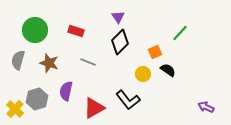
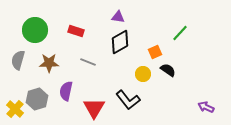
purple triangle: rotated 48 degrees counterclockwise
black diamond: rotated 15 degrees clockwise
brown star: rotated 18 degrees counterclockwise
red triangle: rotated 30 degrees counterclockwise
